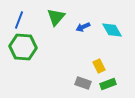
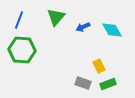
green hexagon: moved 1 px left, 3 px down
